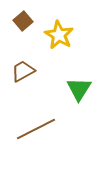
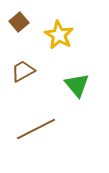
brown square: moved 4 px left, 1 px down
green triangle: moved 2 px left, 4 px up; rotated 12 degrees counterclockwise
